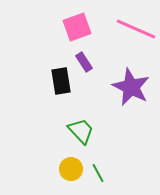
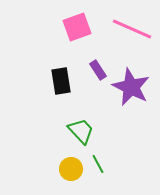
pink line: moved 4 px left
purple rectangle: moved 14 px right, 8 px down
green line: moved 9 px up
